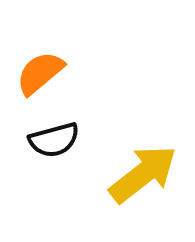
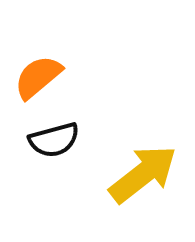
orange semicircle: moved 2 px left, 4 px down
